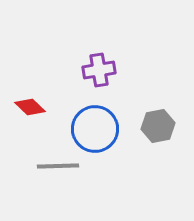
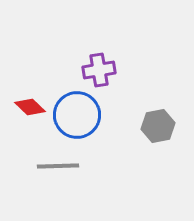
blue circle: moved 18 px left, 14 px up
